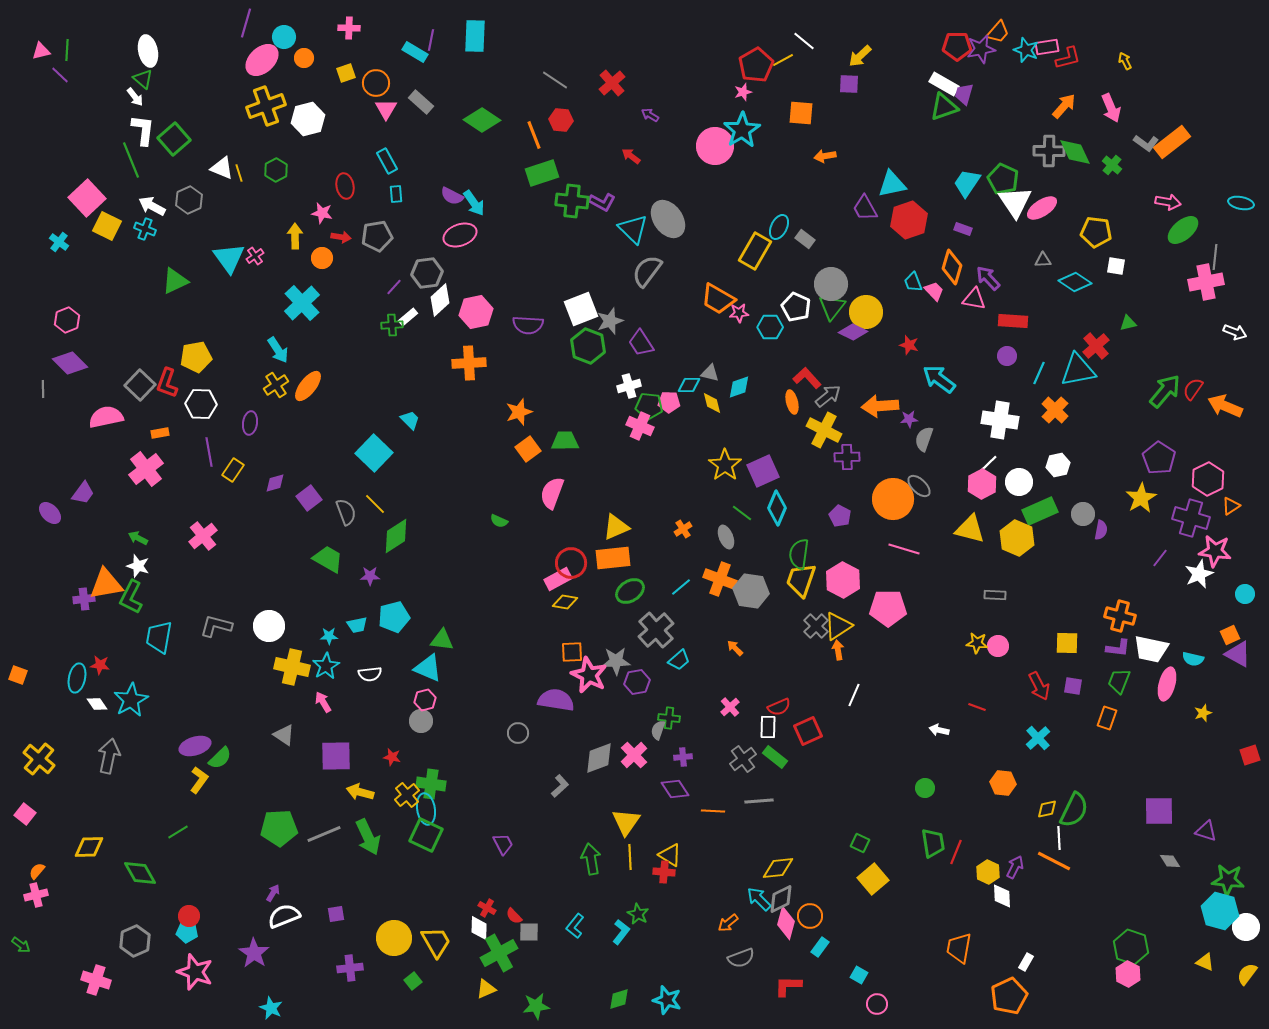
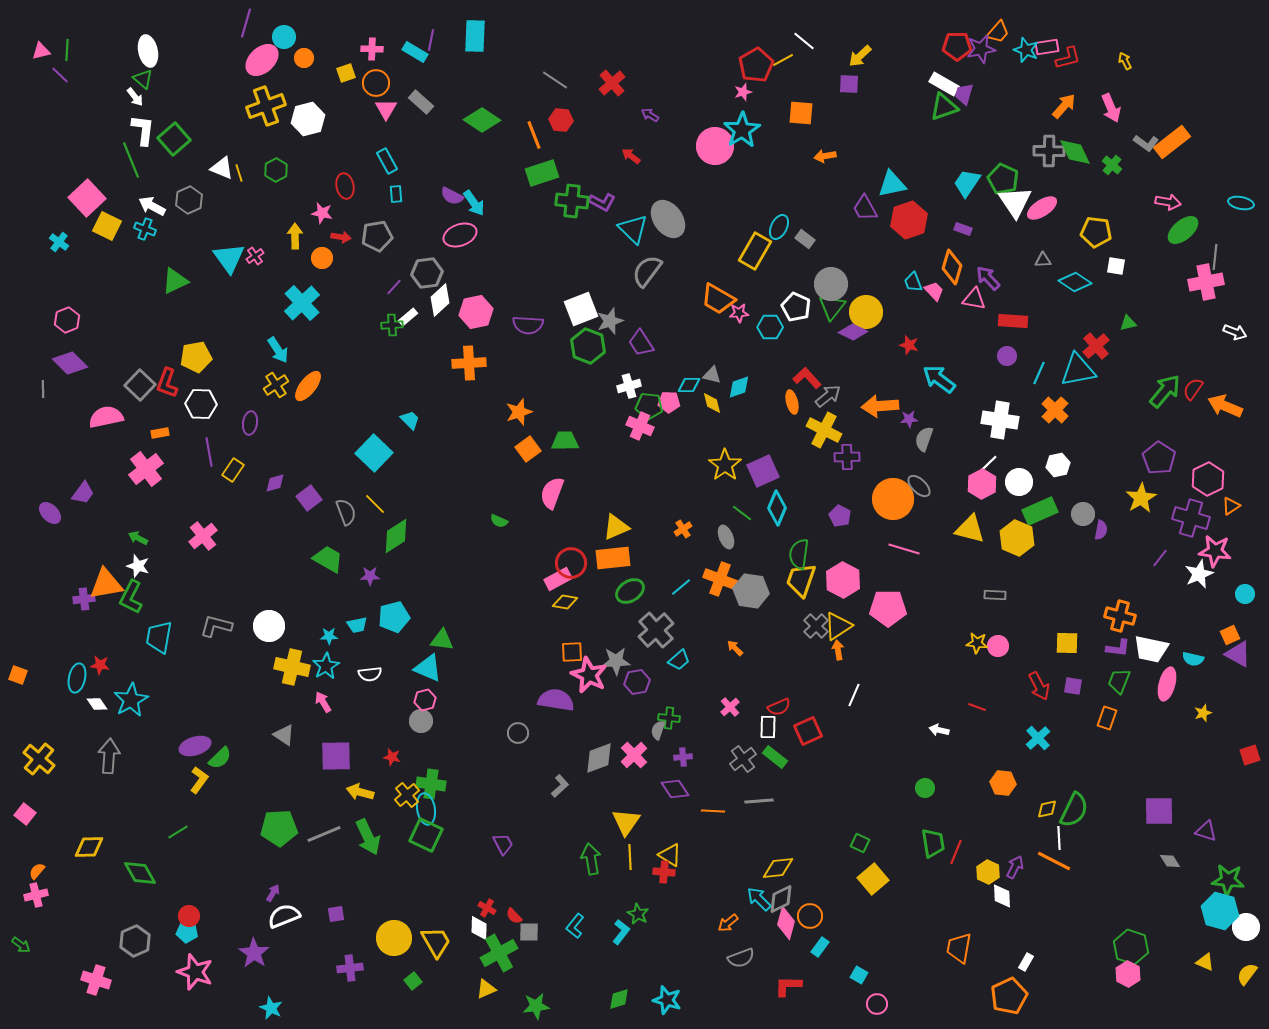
pink cross at (349, 28): moved 23 px right, 21 px down
gray triangle at (710, 373): moved 2 px right, 2 px down
gray arrow at (109, 756): rotated 8 degrees counterclockwise
